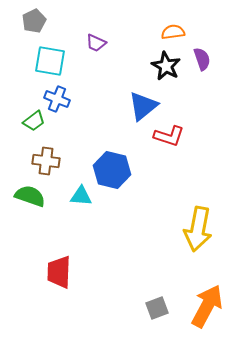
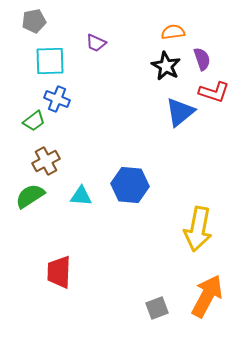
gray pentagon: rotated 15 degrees clockwise
cyan square: rotated 12 degrees counterclockwise
blue triangle: moved 37 px right, 6 px down
red L-shape: moved 45 px right, 44 px up
brown cross: rotated 36 degrees counterclockwise
blue hexagon: moved 18 px right, 15 px down; rotated 9 degrees counterclockwise
green semicircle: rotated 52 degrees counterclockwise
orange arrow: moved 10 px up
